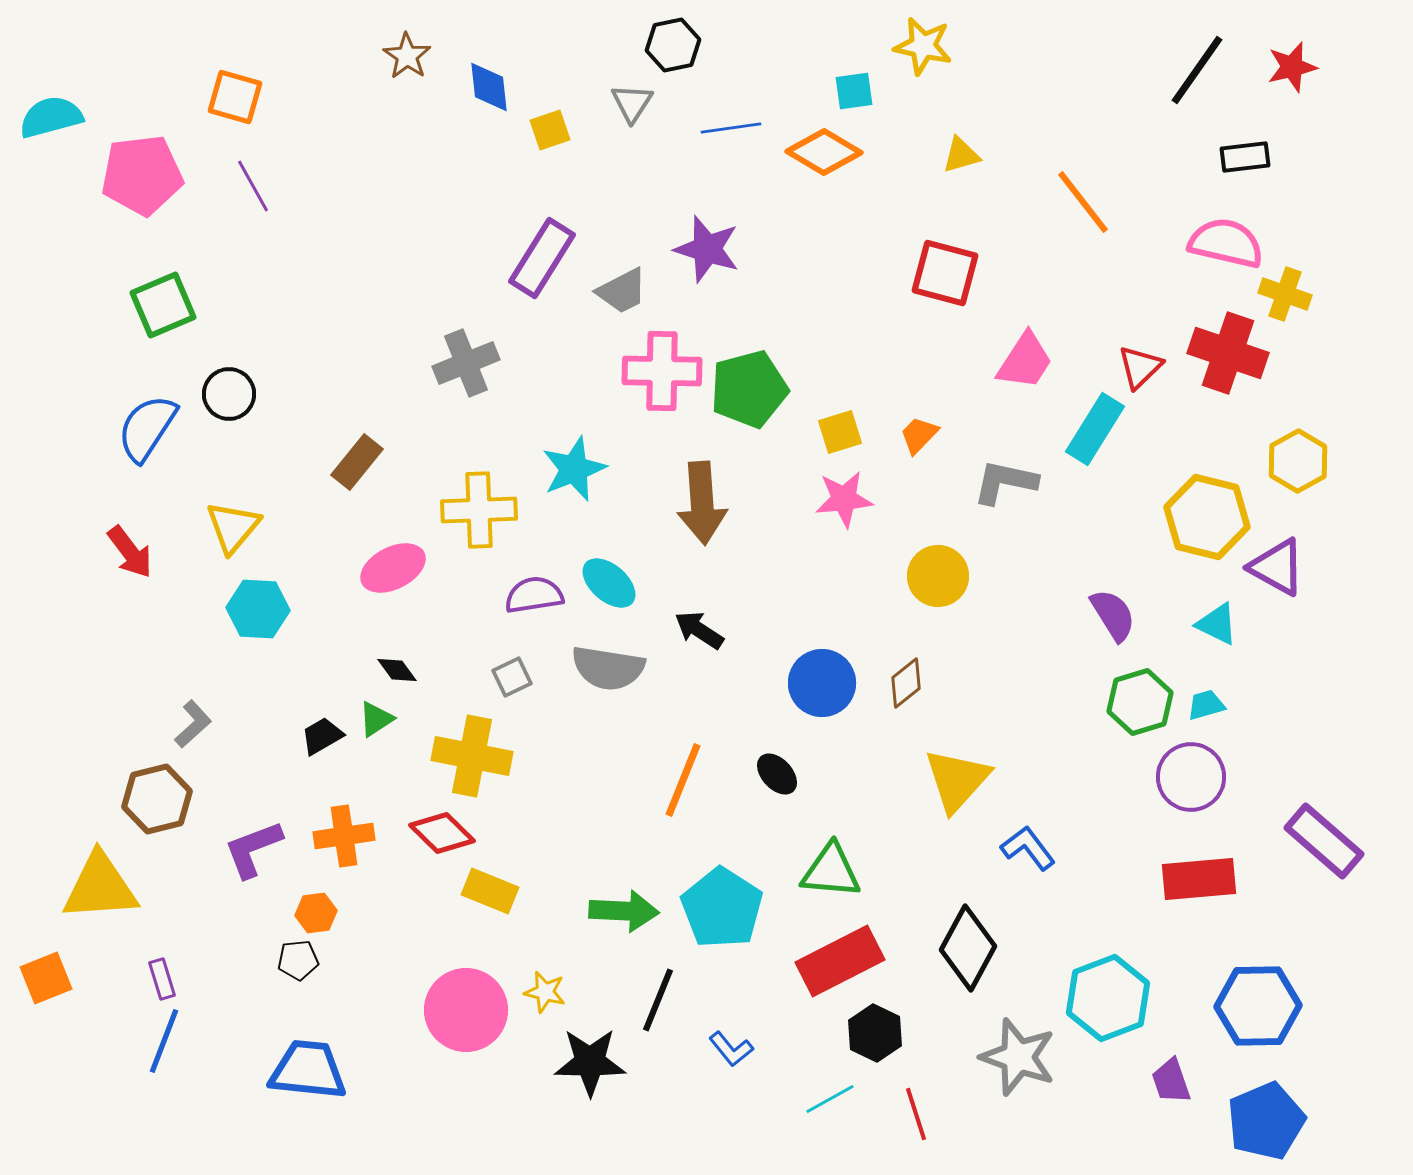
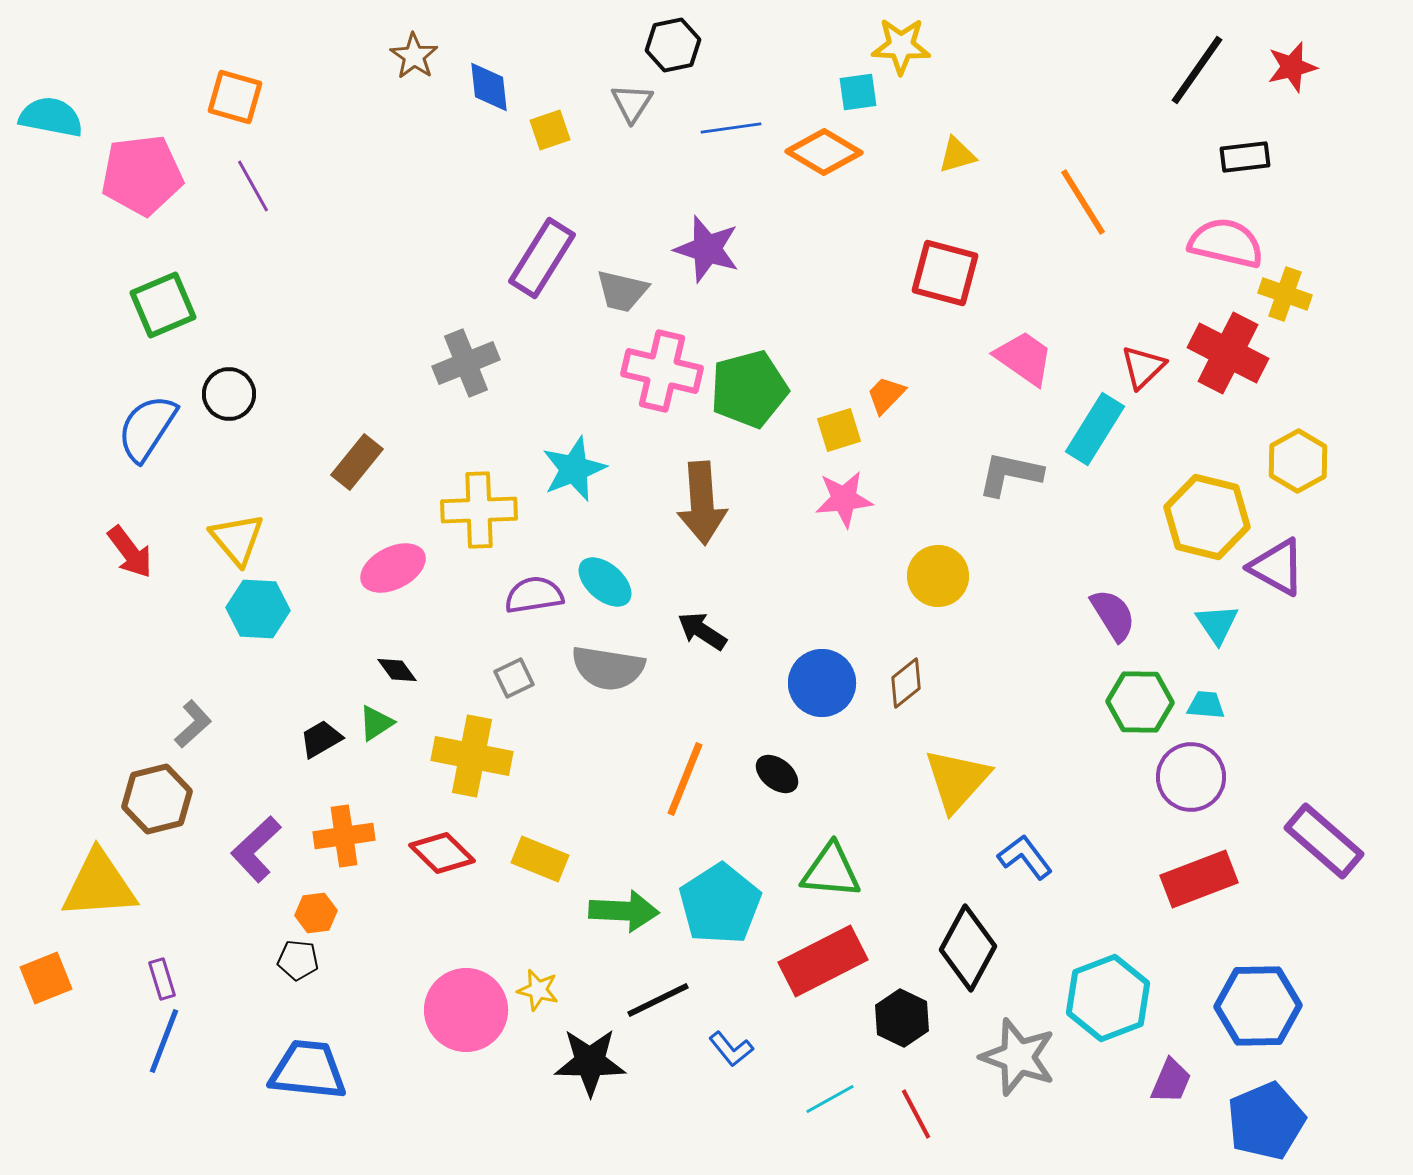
yellow star at (923, 46): moved 22 px left; rotated 10 degrees counterclockwise
brown star at (407, 56): moved 7 px right
cyan square at (854, 91): moved 4 px right, 1 px down
cyan semicircle at (51, 117): rotated 26 degrees clockwise
yellow triangle at (961, 155): moved 4 px left
orange line at (1083, 202): rotated 6 degrees clockwise
gray trapezoid at (622, 291): rotated 40 degrees clockwise
red cross at (1228, 353): rotated 8 degrees clockwise
pink trapezoid at (1025, 361): moved 1 px left, 3 px up; rotated 88 degrees counterclockwise
red triangle at (1140, 367): moved 3 px right
pink cross at (662, 371): rotated 12 degrees clockwise
yellow square at (840, 432): moved 1 px left, 2 px up
orange trapezoid at (919, 435): moved 33 px left, 40 px up
gray L-shape at (1005, 482): moved 5 px right, 8 px up
yellow triangle at (233, 527): moved 4 px right, 12 px down; rotated 20 degrees counterclockwise
cyan ellipse at (609, 583): moved 4 px left, 1 px up
cyan triangle at (1217, 624): rotated 30 degrees clockwise
black arrow at (699, 630): moved 3 px right, 1 px down
gray square at (512, 677): moved 2 px right, 1 px down
green hexagon at (1140, 702): rotated 18 degrees clockwise
cyan trapezoid at (1206, 705): rotated 21 degrees clockwise
green triangle at (376, 719): moved 4 px down
black trapezoid at (322, 736): moved 1 px left, 3 px down
black ellipse at (777, 774): rotated 9 degrees counterclockwise
orange line at (683, 780): moved 2 px right, 1 px up
red diamond at (442, 833): moved 20 px down
blue L-shape at (1028, 848): moved 3 px left, 9 px down
purple L-shape at (253, 849): moved 3 px right; rotated 22 degrees counterclockwise
red rectangle at (1199, 879): rotated 16 degrees counterclockwise
yellow triangle at (100, 887): moved 1 px left, 2 px up
yellow rectangle at (490, 891): moved 50 px right, 32 px up
cyan pentagon at (722, 908): moved 2 px left, 4 px up; rotated 6 degrees clockwise
black pentagon at (298, 960): rotated 12 degrees clockwise
red rectangle at (840, 961): moved 17 px left
yellow star at (545, 992): moved 7 px left, 2 px up
black line at (658, 1000): rotated 42 degrees clockwise
black hexagon at (875, 1033): moved 27 px right, 15 px up
purple trapezoid at (1171, 1081): rotated 138 degrees counterclockwise
red line at (916, 1114): rotated 10 degrees counterclockwise
